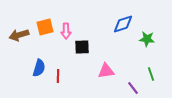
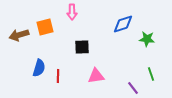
pink arrow: moved 6 px right, 19 px up
pink triangle: moved 10 px left, 5 px down
